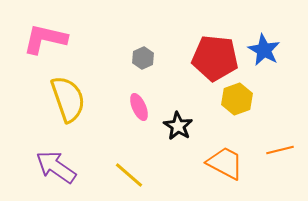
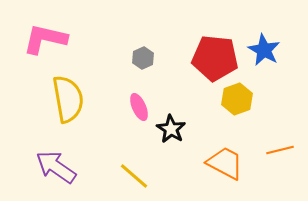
yellow semicircle: rotated 9 degrees clockwise
black star: moved 7 px left, 3 px down
yellow line: moved 5 px right, 1 px down
